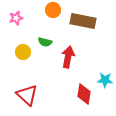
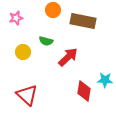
green semicircle: moved 1 px right, 1 px up
red arrow: rotated 35 degrees clockwise
red diamond: moved 3 px up
